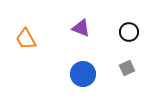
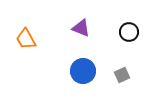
gray square: moved 5 px left, 7 px down
blue circle: moved 3 px up
